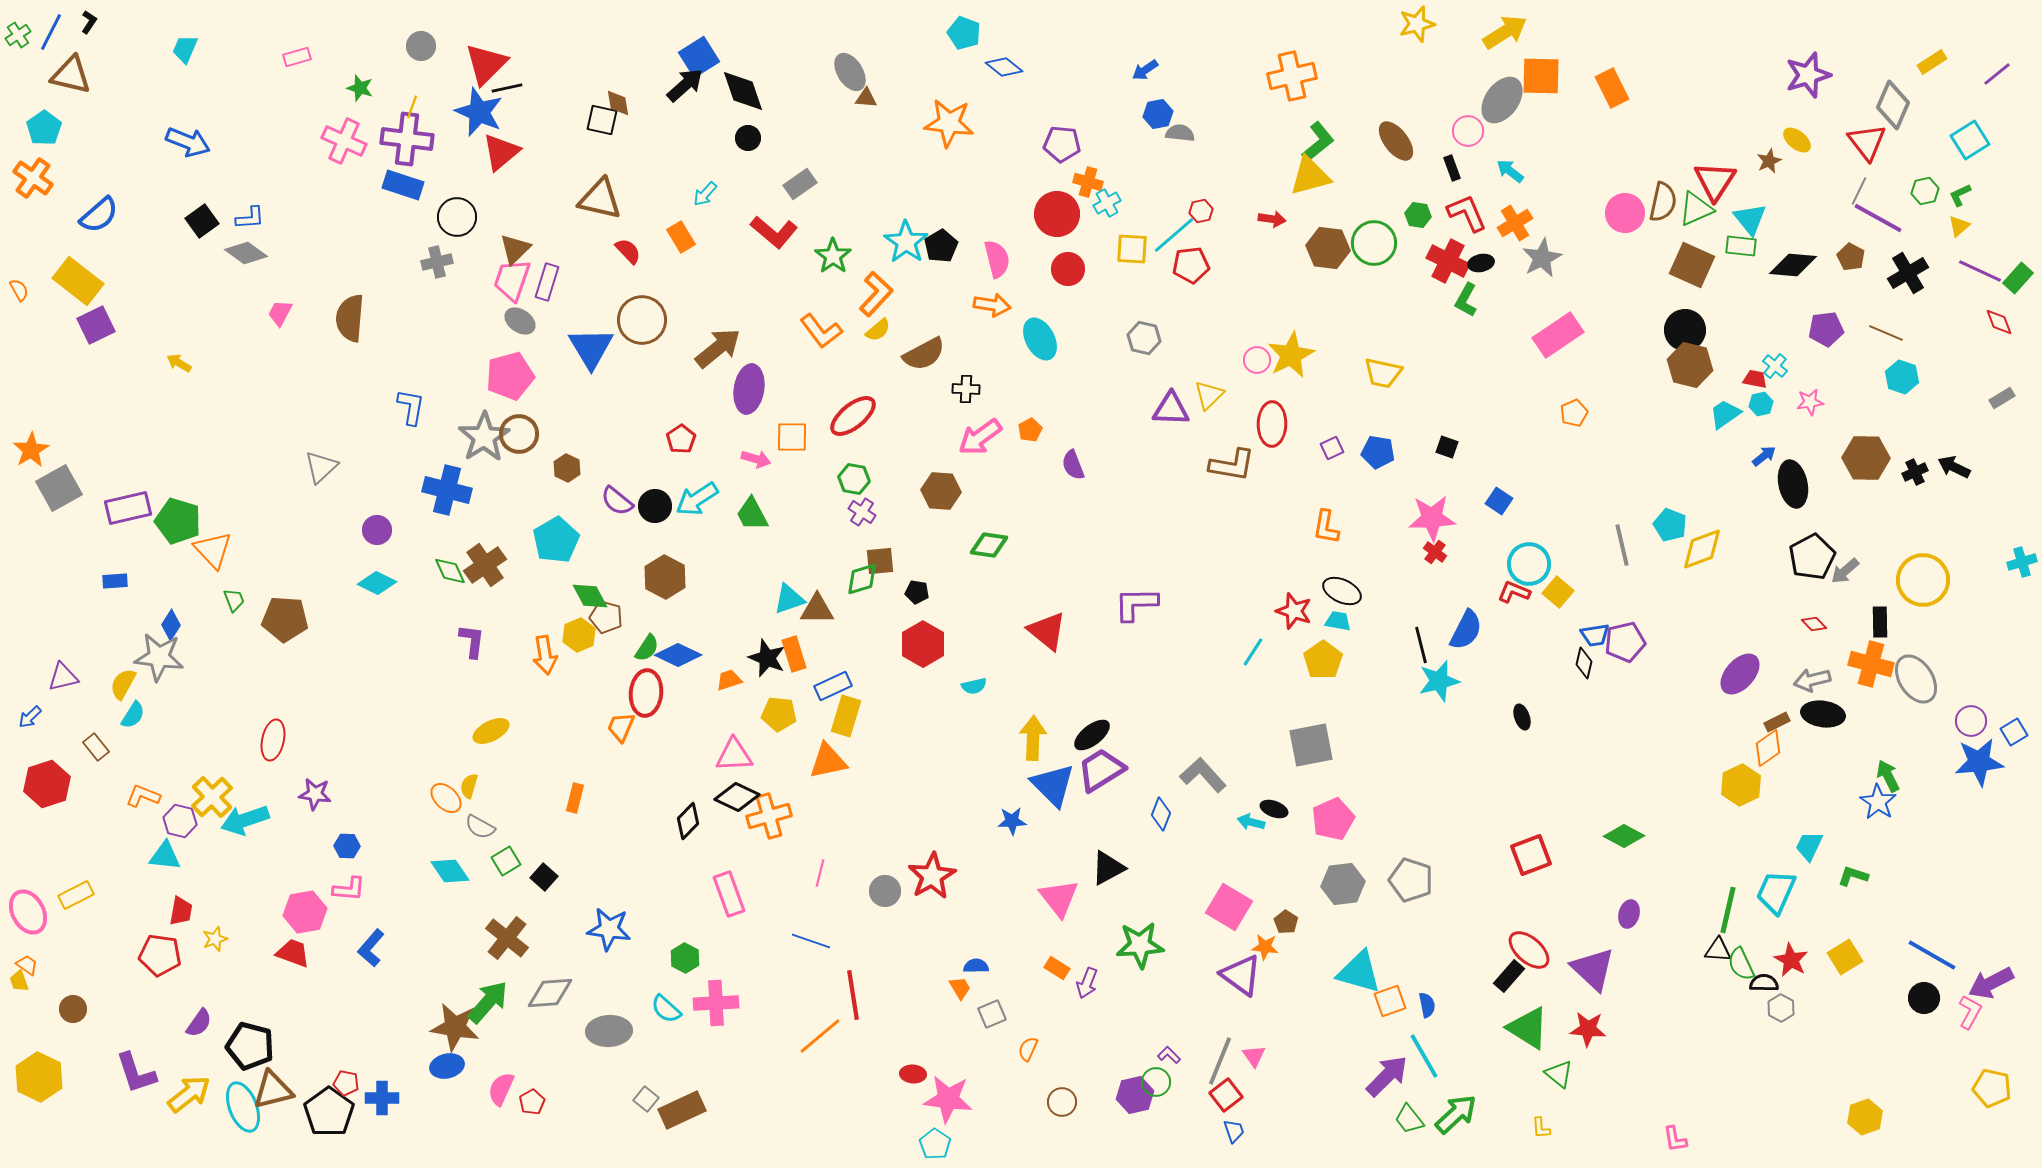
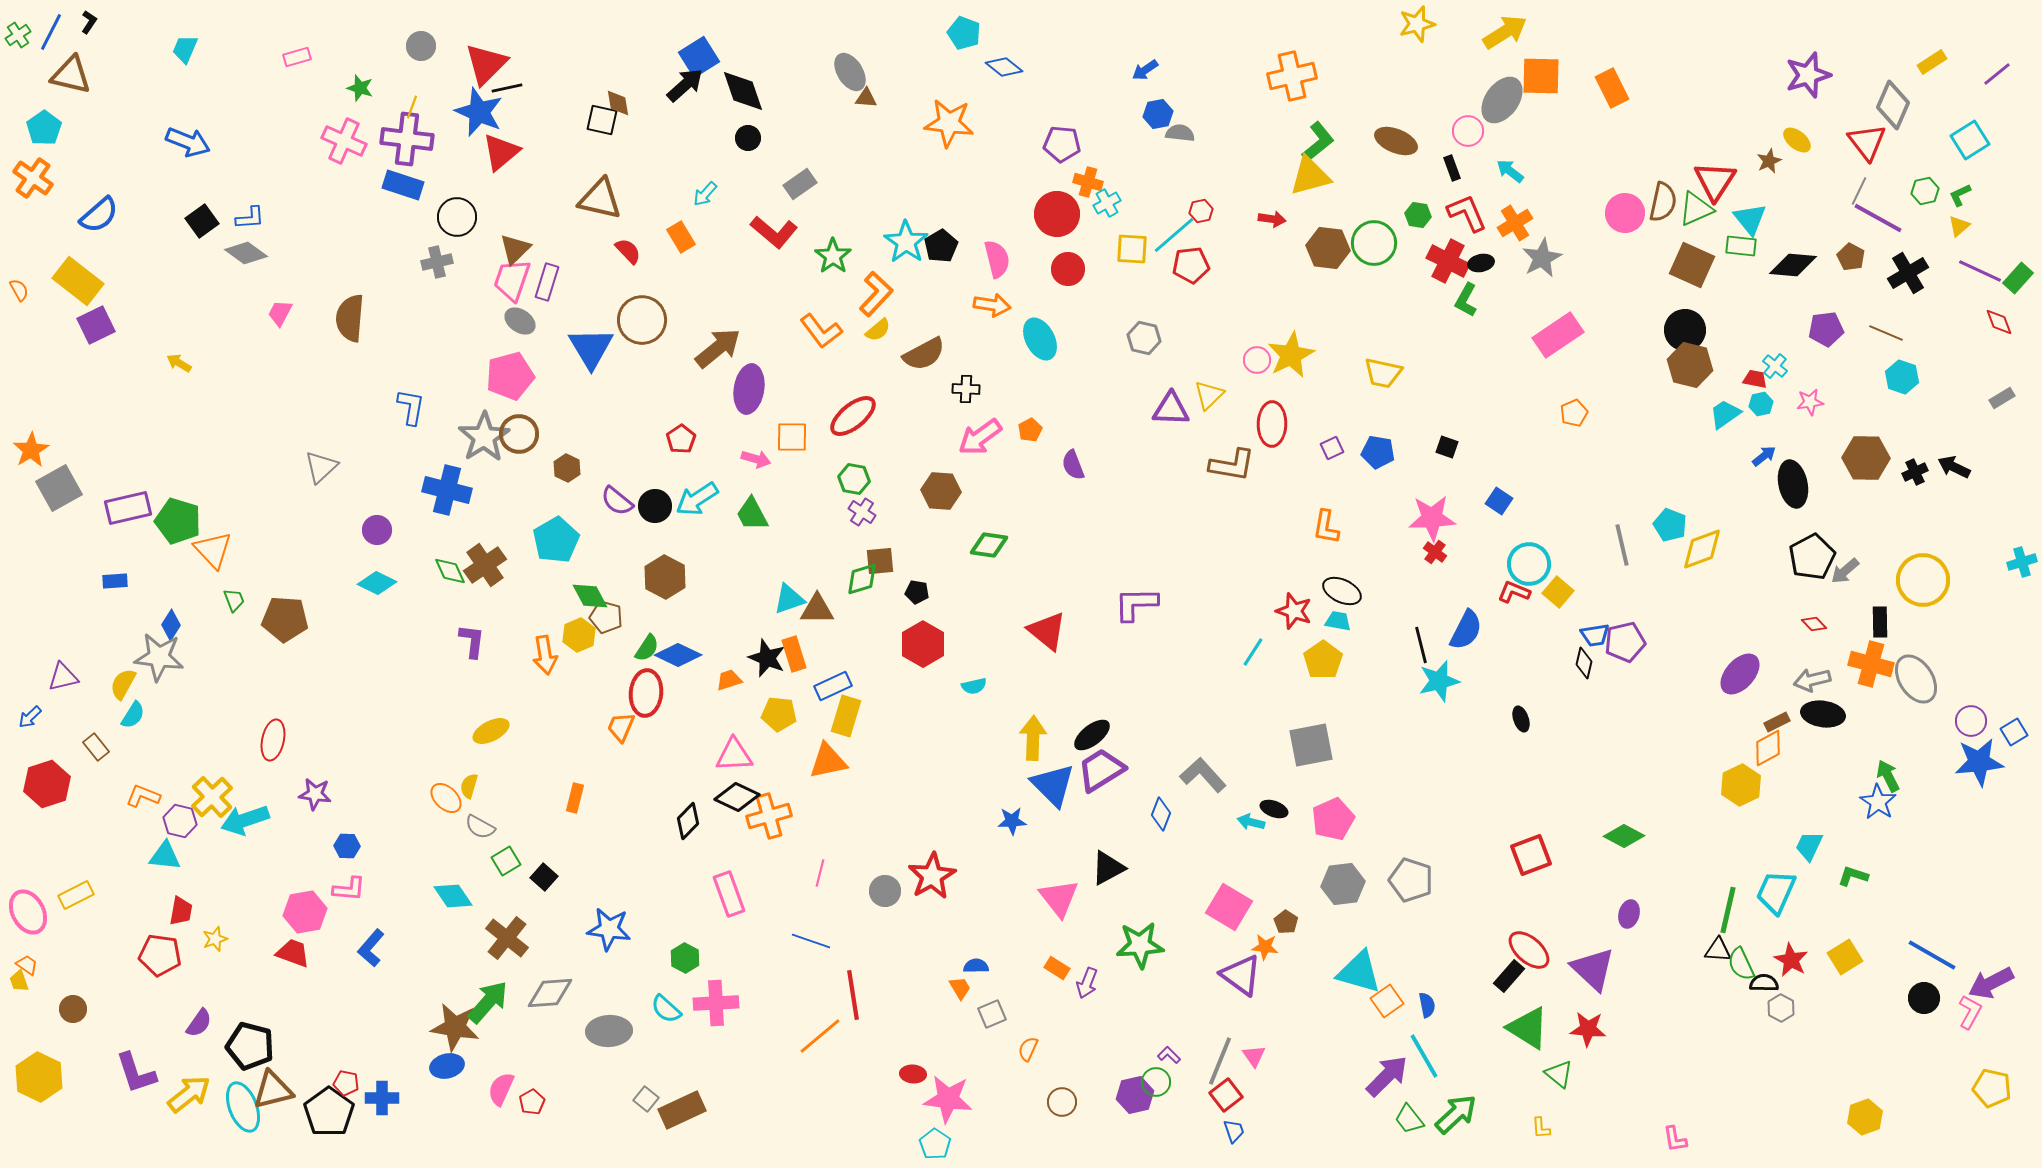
brown ellipse at (1396, 141): rotated 30 degrees counterclockwise
black ellipse at (1522, 717): moved 1 px left, 2 px down
orange diamond at (1768, 748): rotated 6 degrees clockwise
cyan diamond at (450, 871): moved 3 px right, 25 px down
orange square at (1390, 1001): moved 3 px left; rotated 16 degrees counterclockwise
